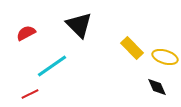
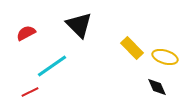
red line: moved 2 px up
